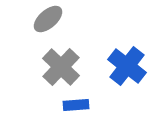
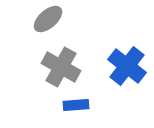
gray cross: rotated 15 degrees counterclockwise
